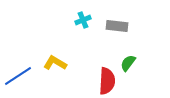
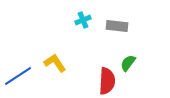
yellow L-shape: rotated 25 degrees clockwise
